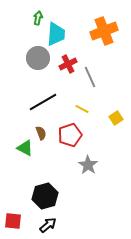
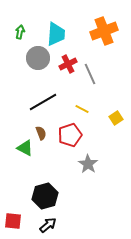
green arrow: moved 18 px left, 14 px down
gray line: moved 3 px up
gray star: moved 1 px up
